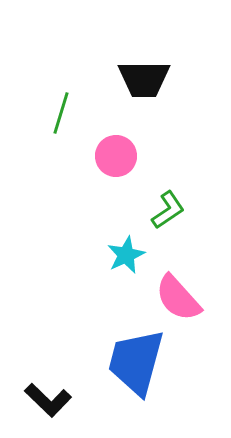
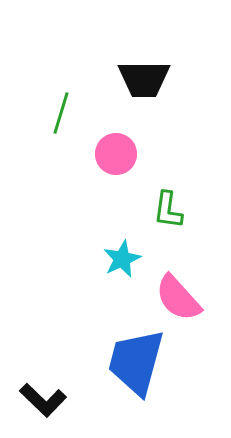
pink circle: moved 2 px up
green L-shape: rotated 132 degrees clockwise
cyan star: moved 4 px left, 4 px down
black L-shape: moved 5 px left
